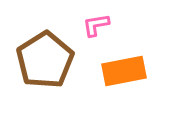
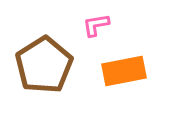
brown pentagon: moved 1 px left, 5 px down
